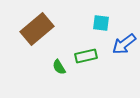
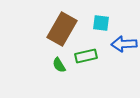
brown rectangle: moved 25 px right; rotated 20 degrees counterclockwise
blue arrow: rotated 35 degrees clockwise
green semicircle: moved 2 px up
